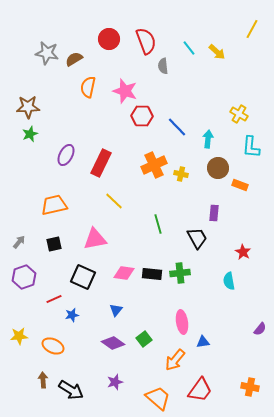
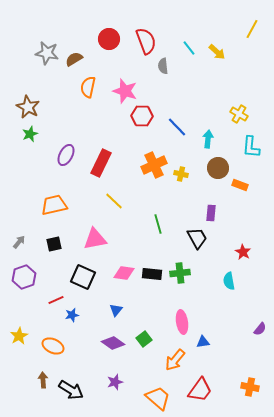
brown star at (28, 107): rotated 30 degrees clockwise
purple rectangle at (214, 213): moved 3 px left
red line at (54, 299): moved 2 px right, 1 px down
yellow star at (19, 336): rotated 24 degrees counterclockwise
